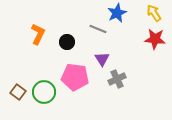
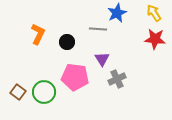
gray line: rotated 18 degrees counterclockwise
